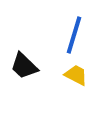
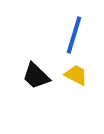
black trapezoid: moved 12 px right, 10 px down
